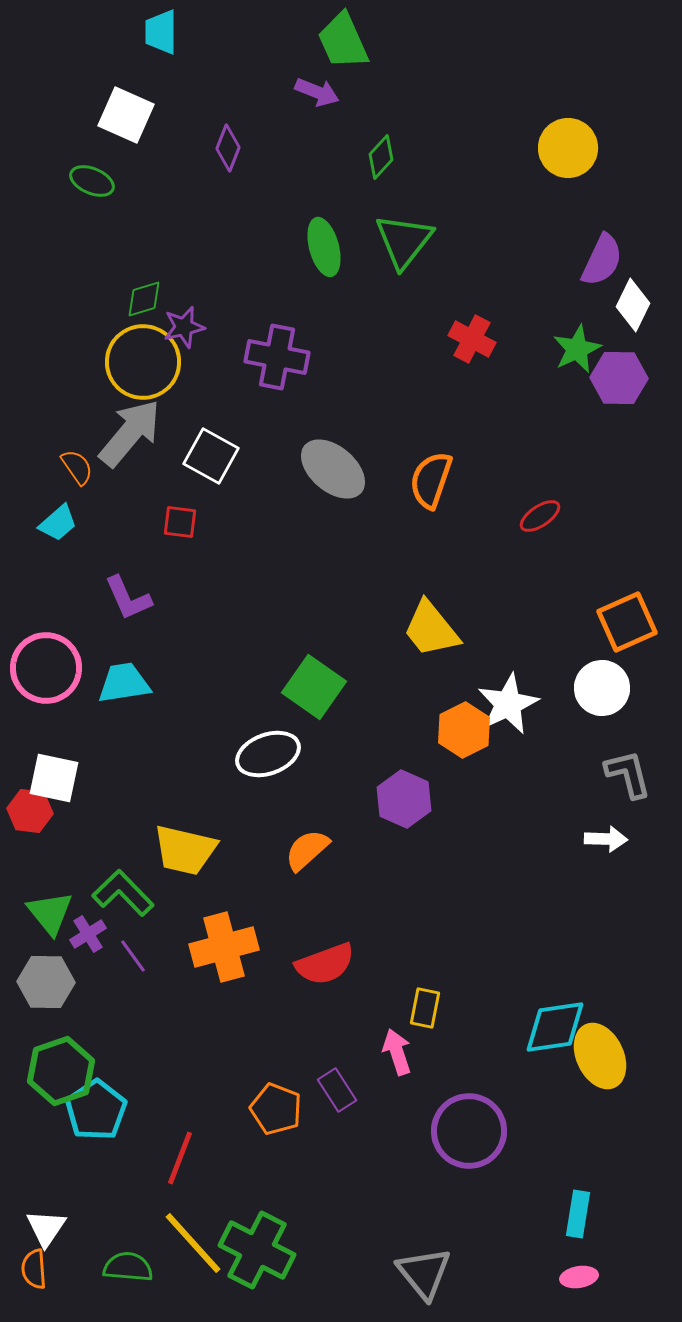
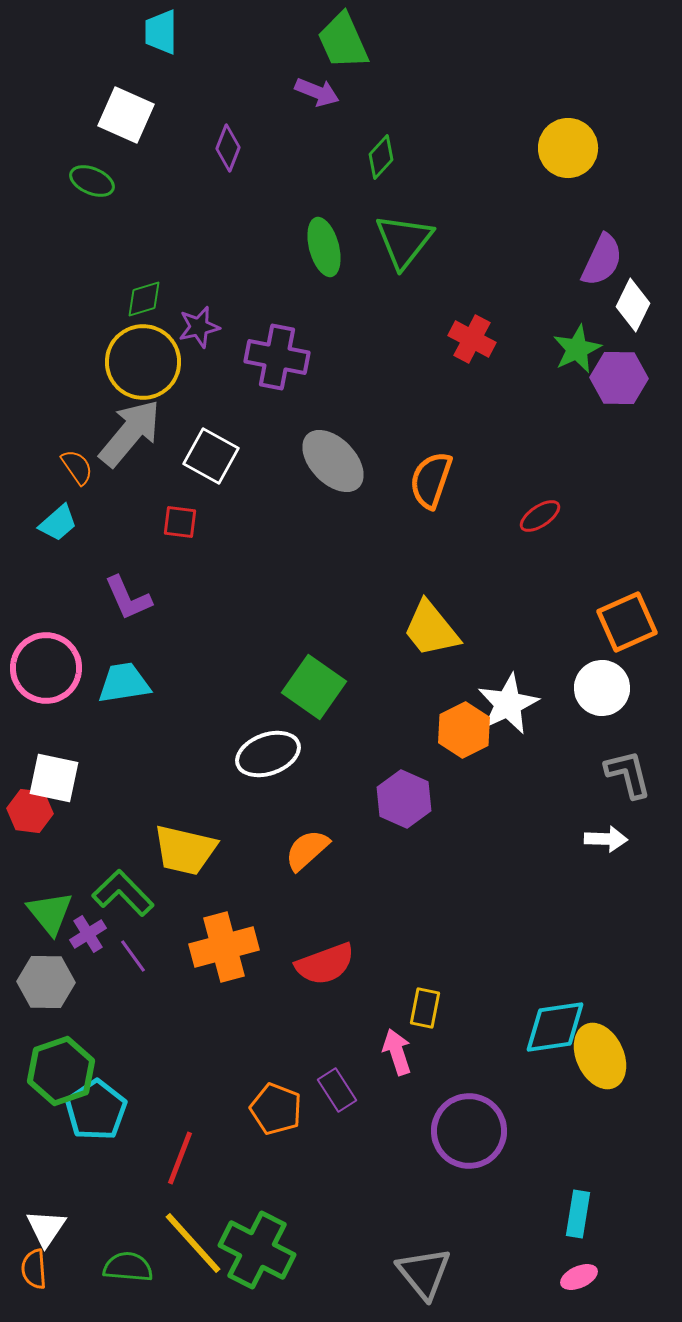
purple star at (184, 327): moved 15 px right
gray ellipse at (333, 469): moved 8 px up; rotated 6 degrees clockwise
pink ellipse at (579, 1277): rotated 15 degrees counterclockwise
